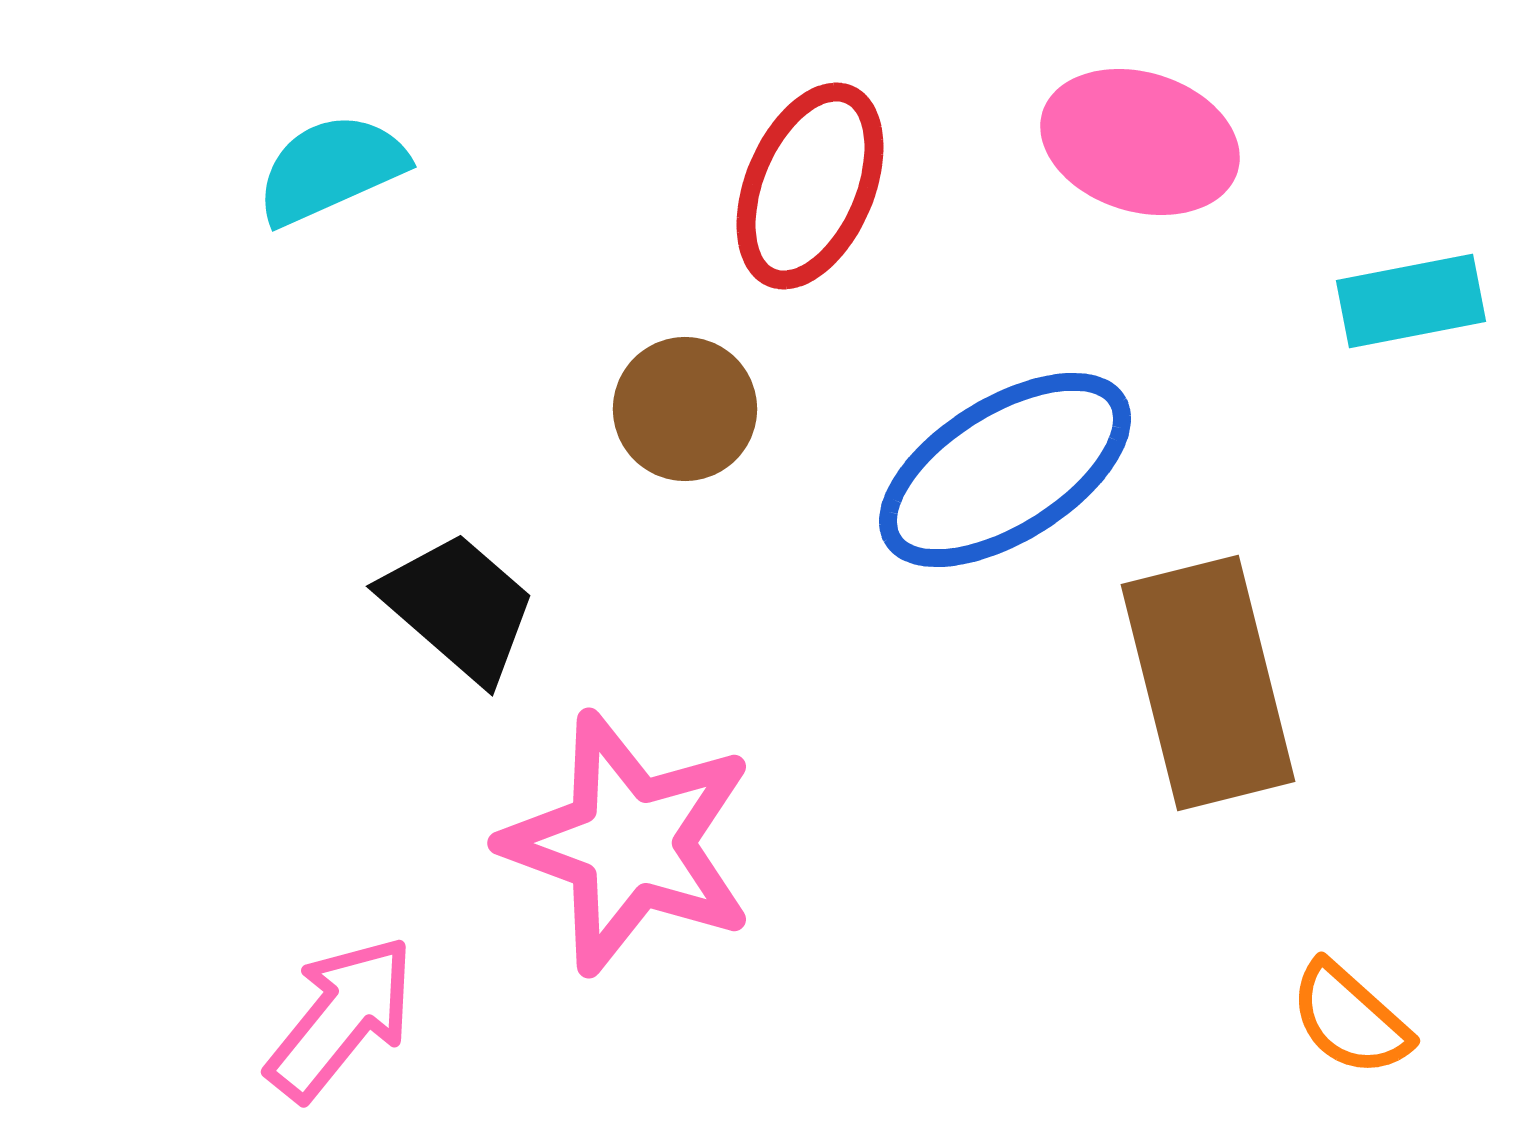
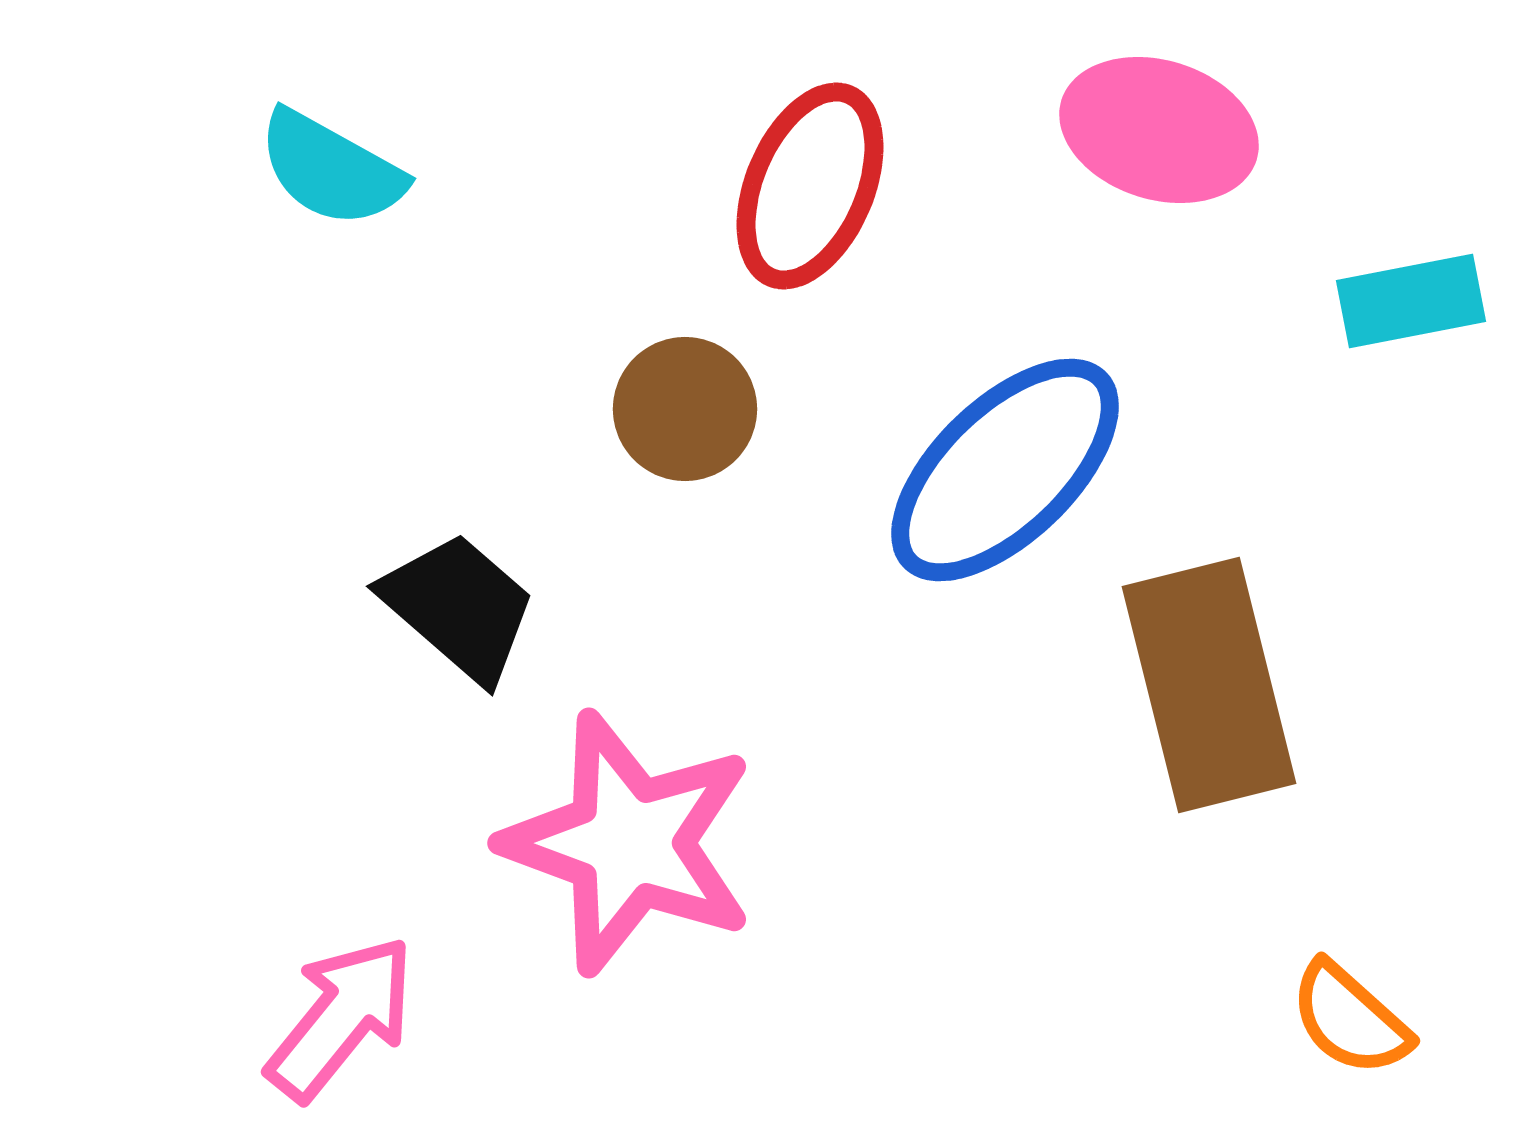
pink ellipse: moved 19 px right, 12 px up
cyan semicircle: rotated 127 degrees counterclockwise
blue ellipse: rotated 12 degrees counterclockwise
brown rectangle: moved 1 px right, 2 px down
